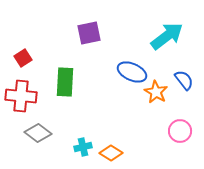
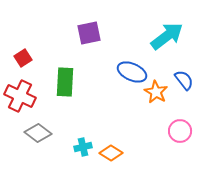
red cross: moved 1 px left; rotated 20 degrees clockwise
